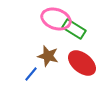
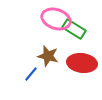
red ellipse: rotated 32 degrees counterclockwise
